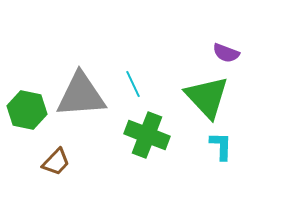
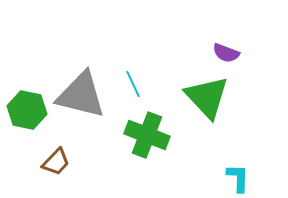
gray triangle: rotated 18 degrees clockwise
cyan L-shape: moved 17 px right, 32 px down
